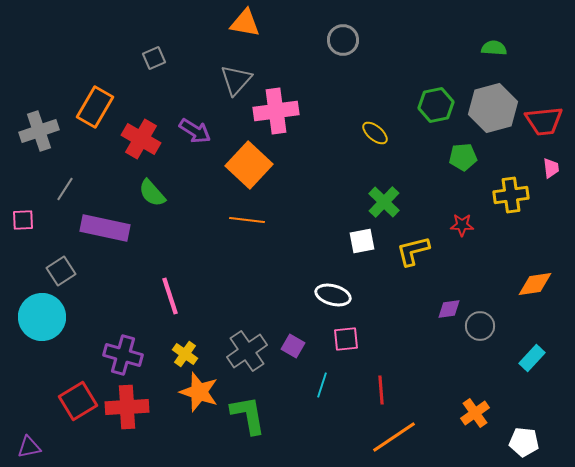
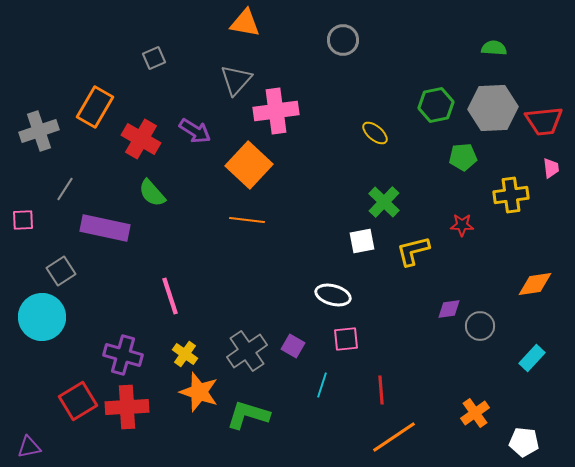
gray hexagon at (493, 108): rotated 12 degrees clockwise
green L-shape at (248, 415): rotated 63 degrees counterclockwise
